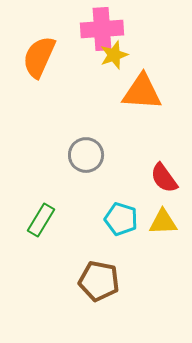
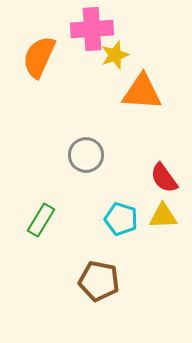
pink cross: moved 10 px left
yellow star: moved 1 px right
yellow triangle: moved 6 px up
